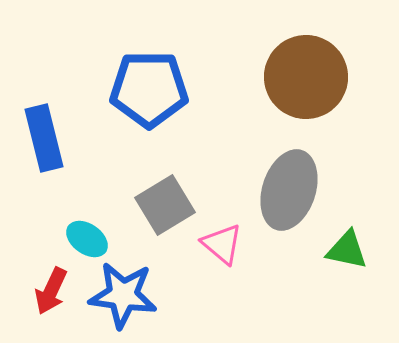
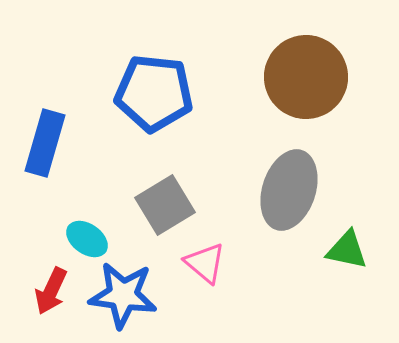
blue pentagon: moved 5 px right, 4 px down; rotated 6 degrees clockwise
blue rectangle: moved 1 px right, 5 px down; rotated 30 degrees clockwise
pink triangle: moved 17 px left, 19 px down
